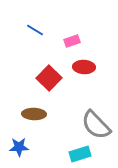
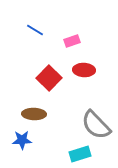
red ellipse: moved 3 px down
blue star: moved 3 px right, 7 px up
